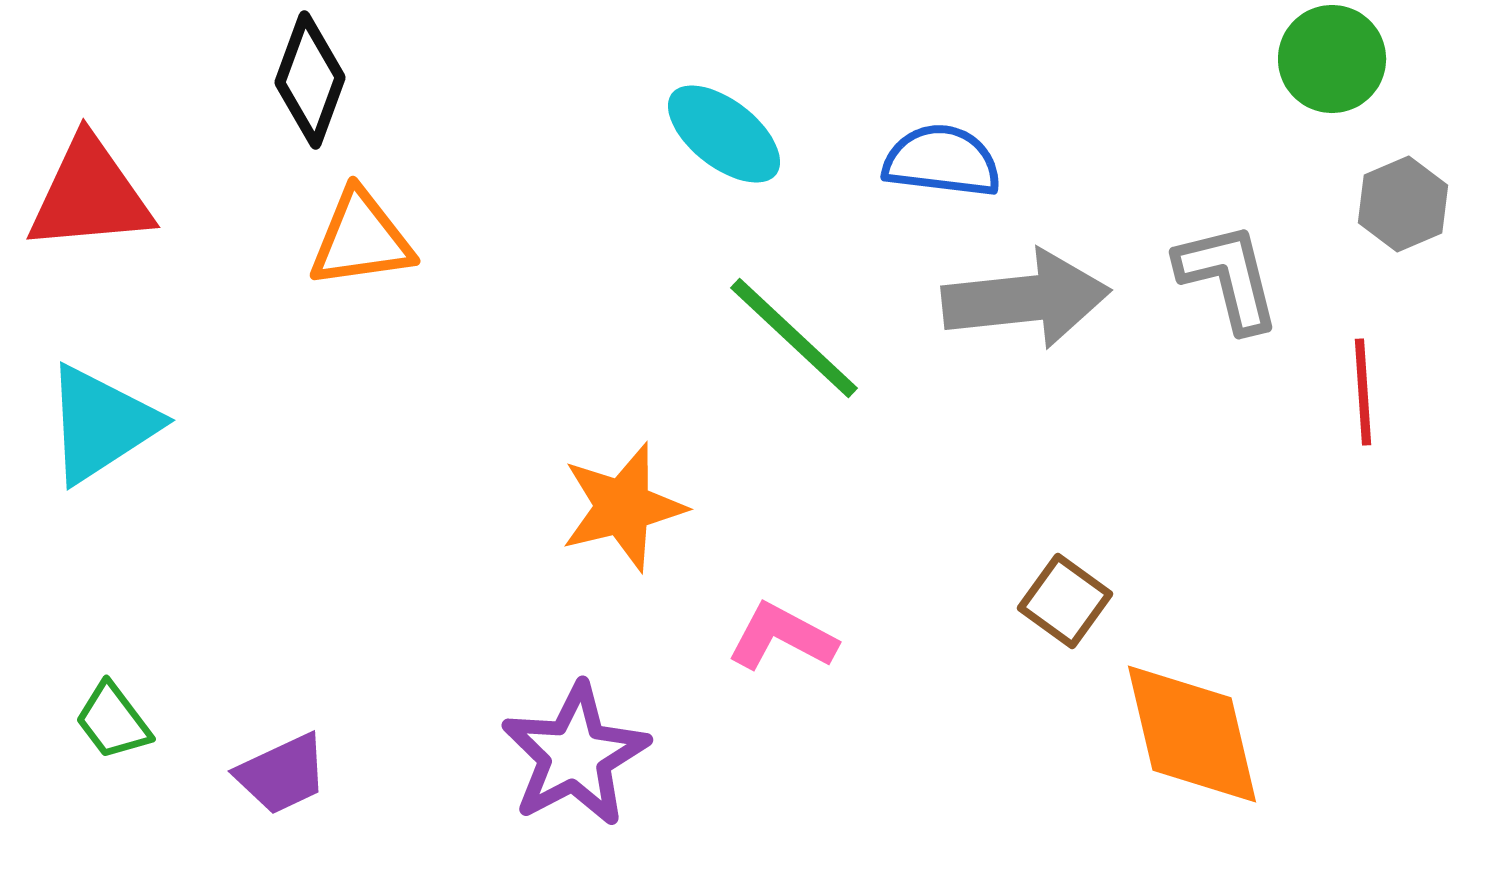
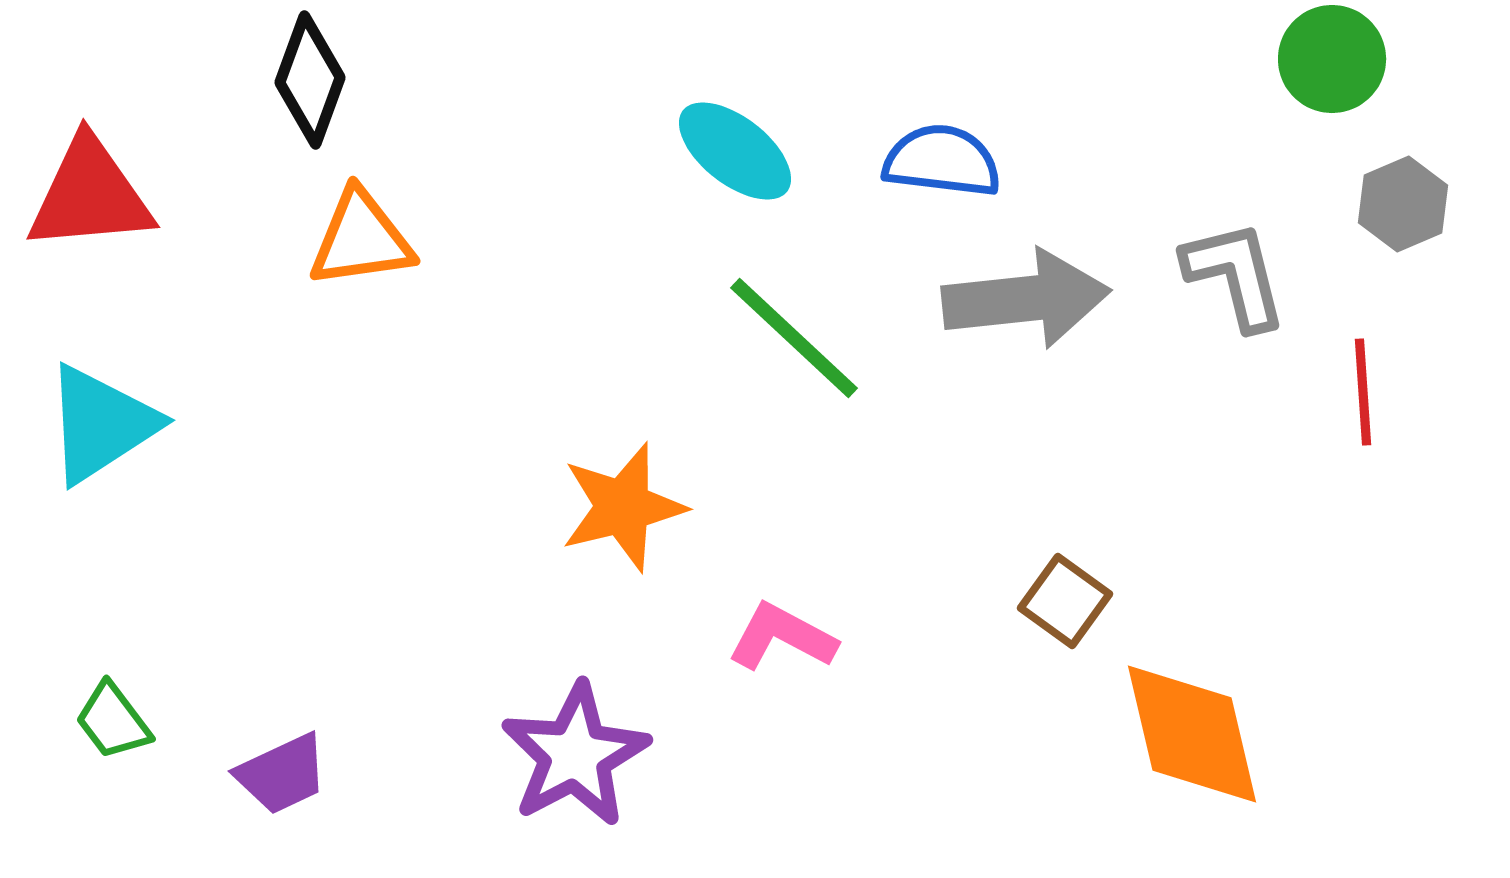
cyan ellipse: moved 11 px right, 17 px down
gray L-shape: moved 7 px right, 2 px up
